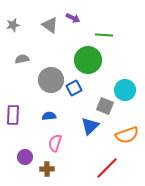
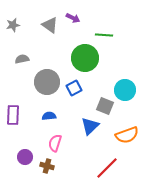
green circle: moved 3 px left, 2 px up
gray circle: moved 4 px left, 2 px down
brown cross: moved 3 px up; rotated 16 degrees clockwise
